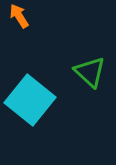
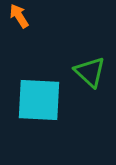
cyan square: moved 9 px right; rotated 36 degrees counterclockwise
